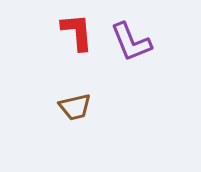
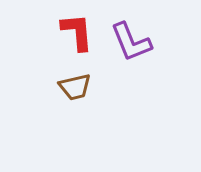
brown trapezoid: moved 20 px up
